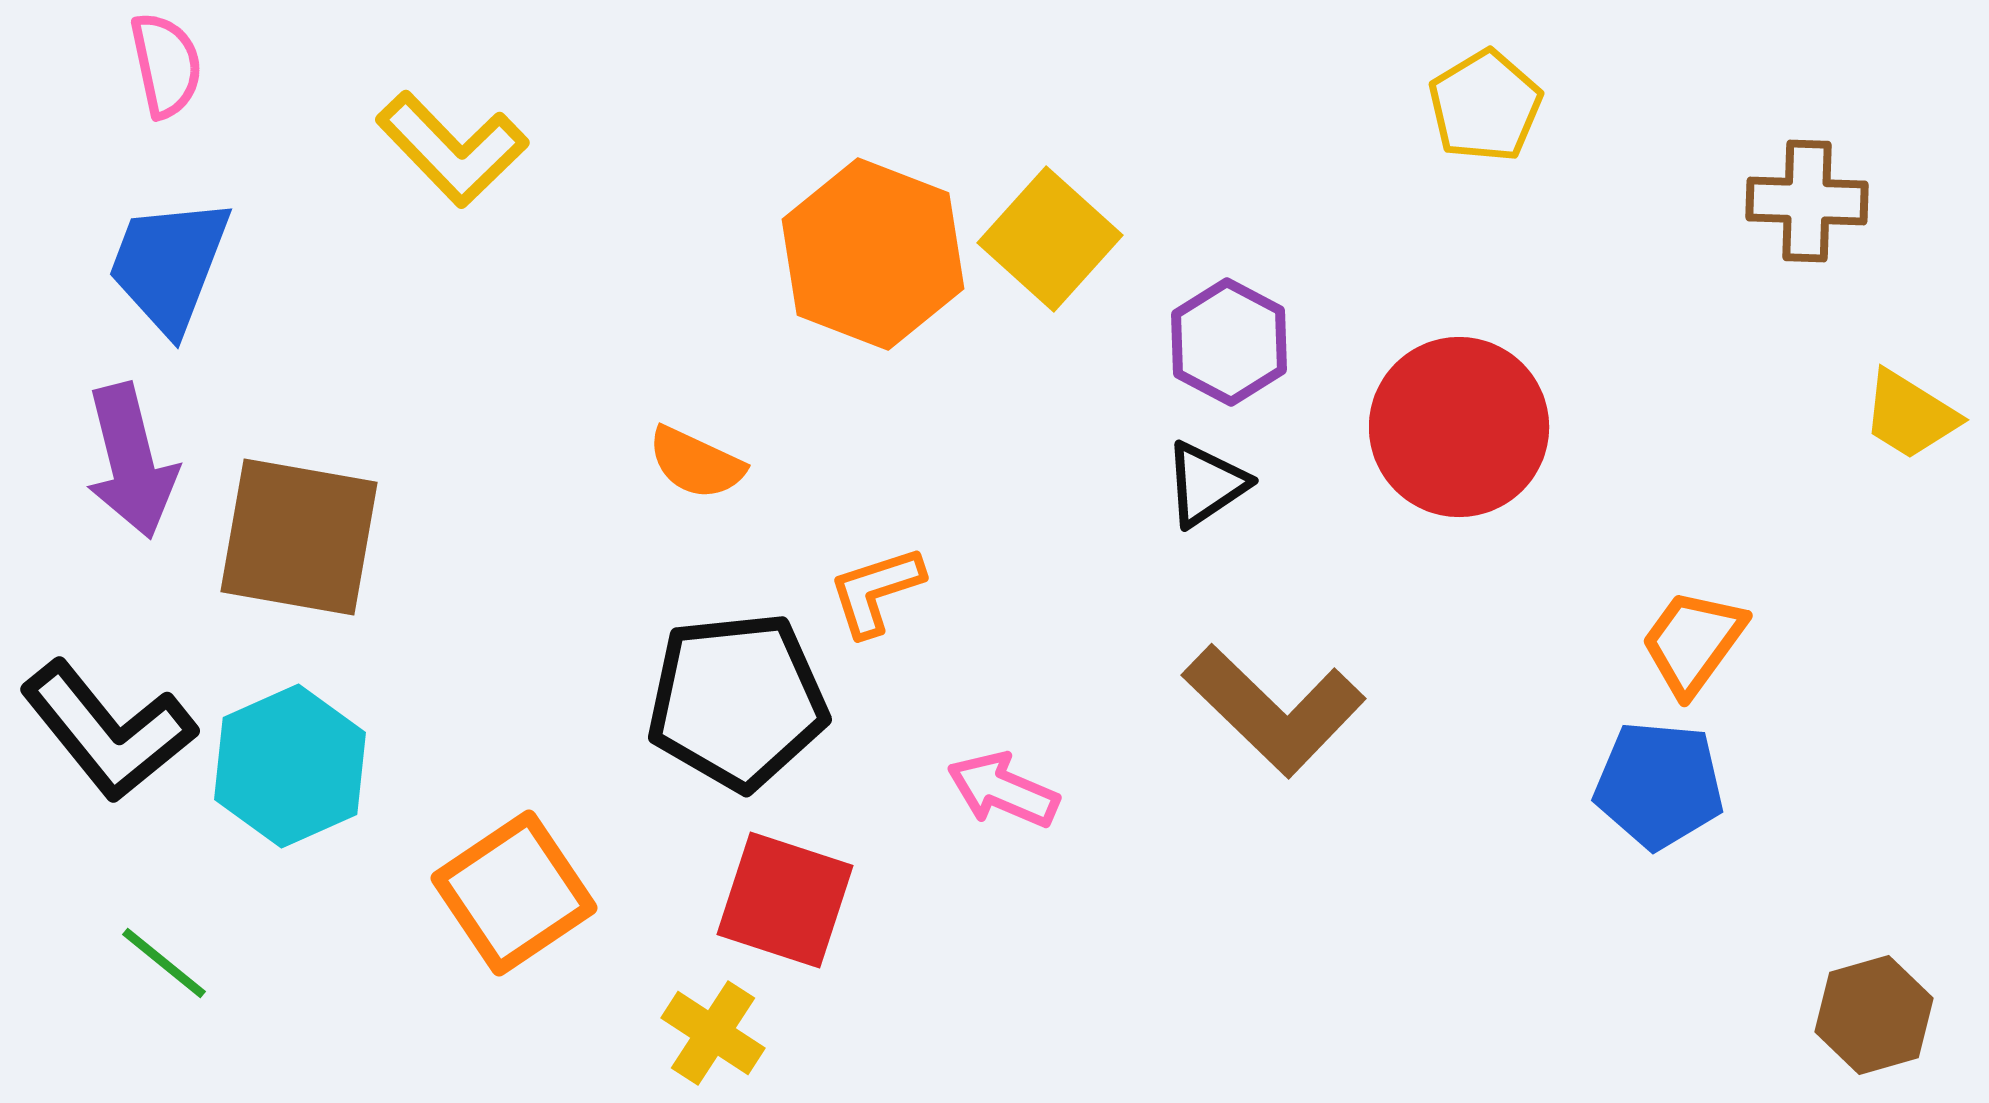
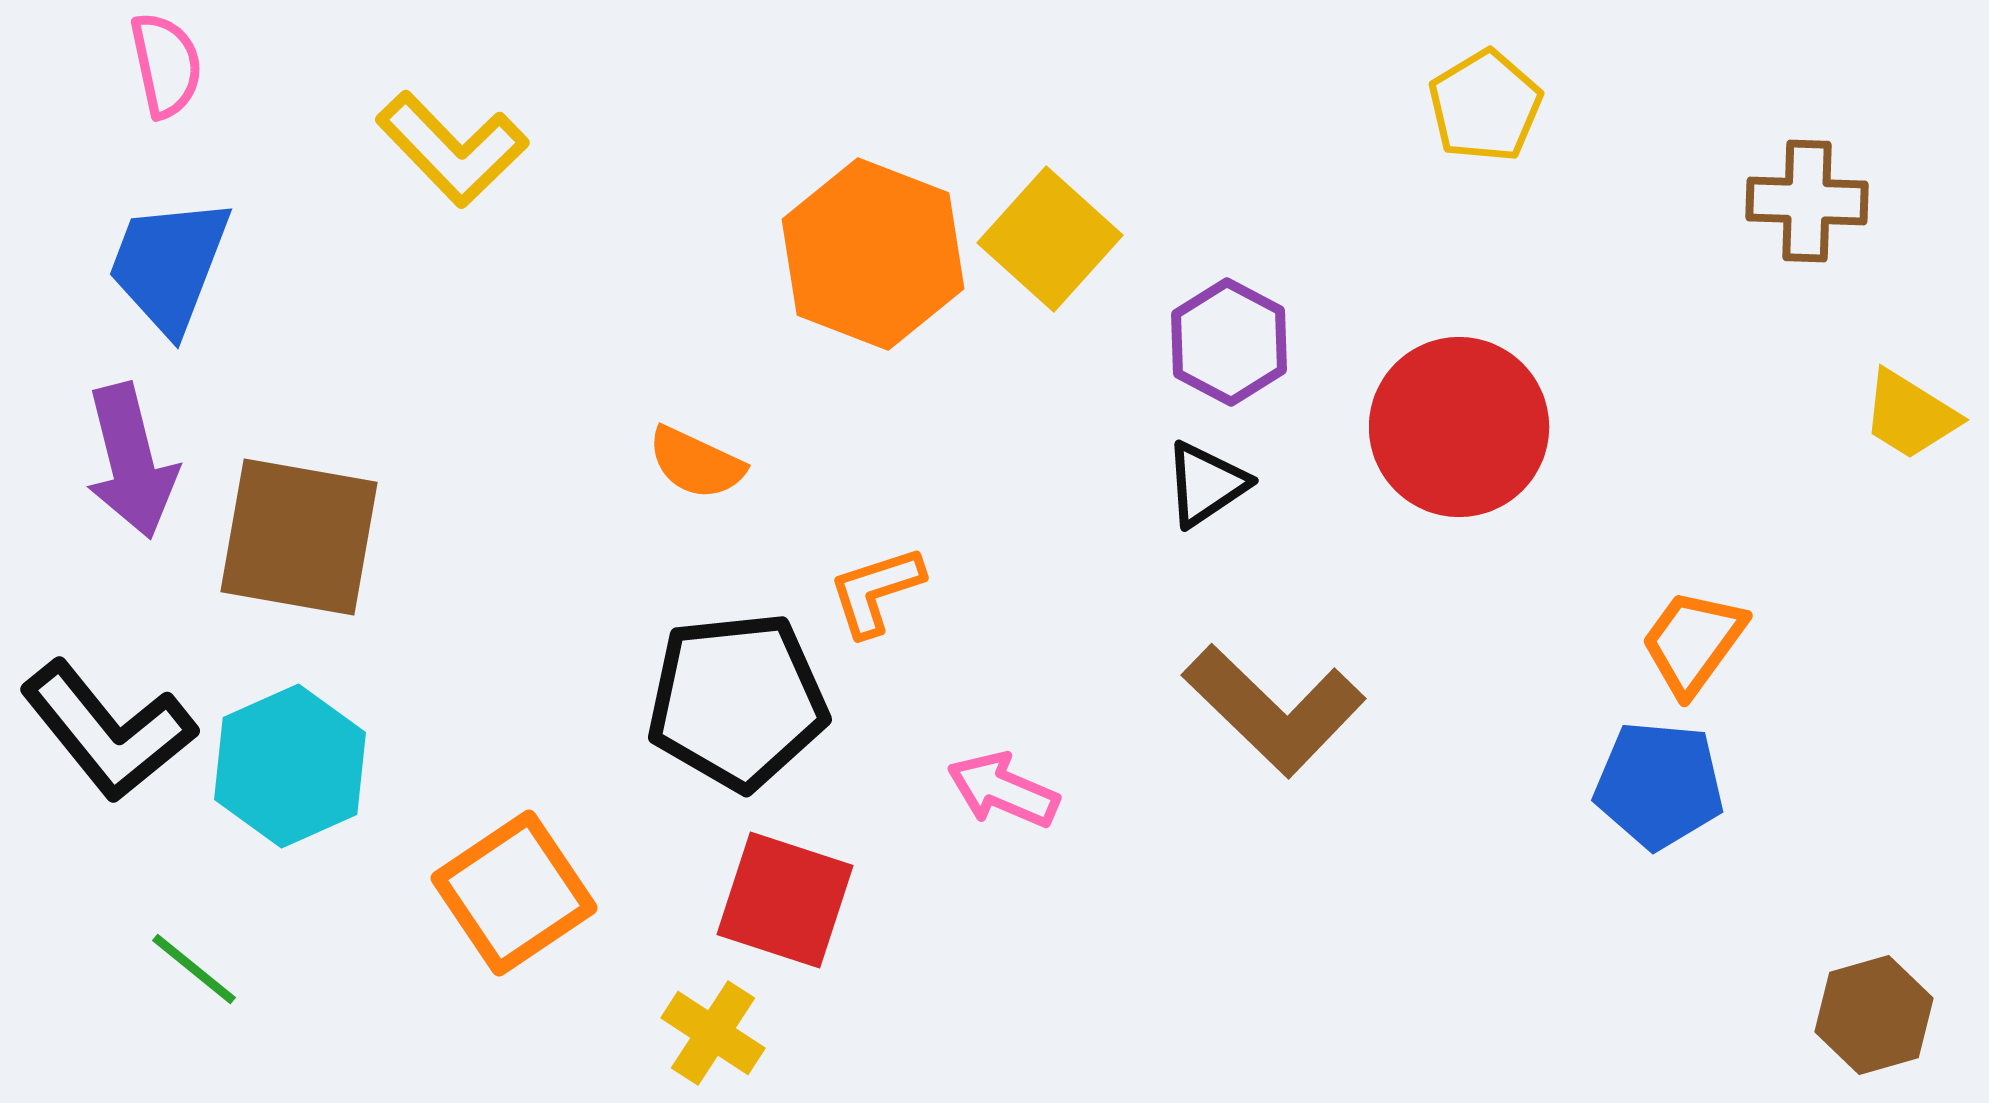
green line: moved 30 px right, 6 px down
